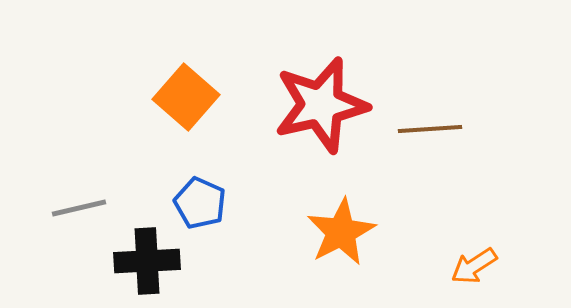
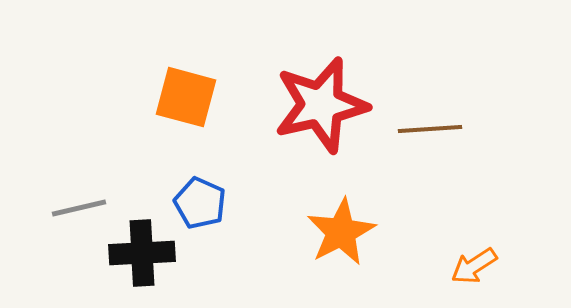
orange square: rotated 26 degrees counterclockwise
black cross: moved 5 px left, 8 px up
